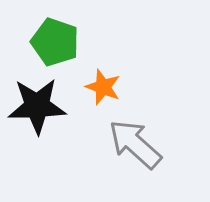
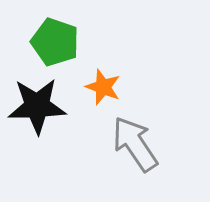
gray arrow: rotated 14 degrees clockwise
